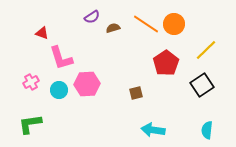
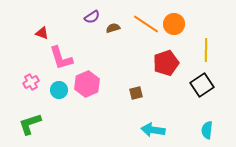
yellow line: rotated 45 degrees counterclockwise
red pentagon: rotated 15 degrees clockwise
pink hexagon: rotated 20 degrees counterclockwise
green L-shape: rotated 10 degrees counterclockwise
